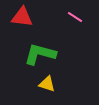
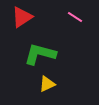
red triangle: rotated 40 degrees counterclockwise
yellow triangle: rotated 42 degrees counterclockwise
